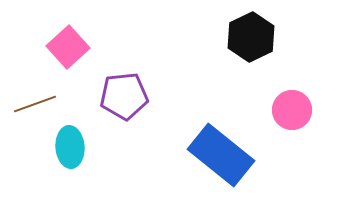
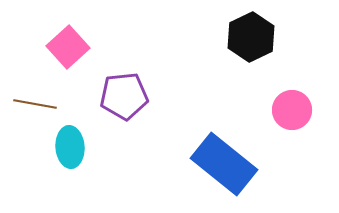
brown line: rotated 30 degrees clockwise
blue rectangle: moved 3 px right, 9 px down
